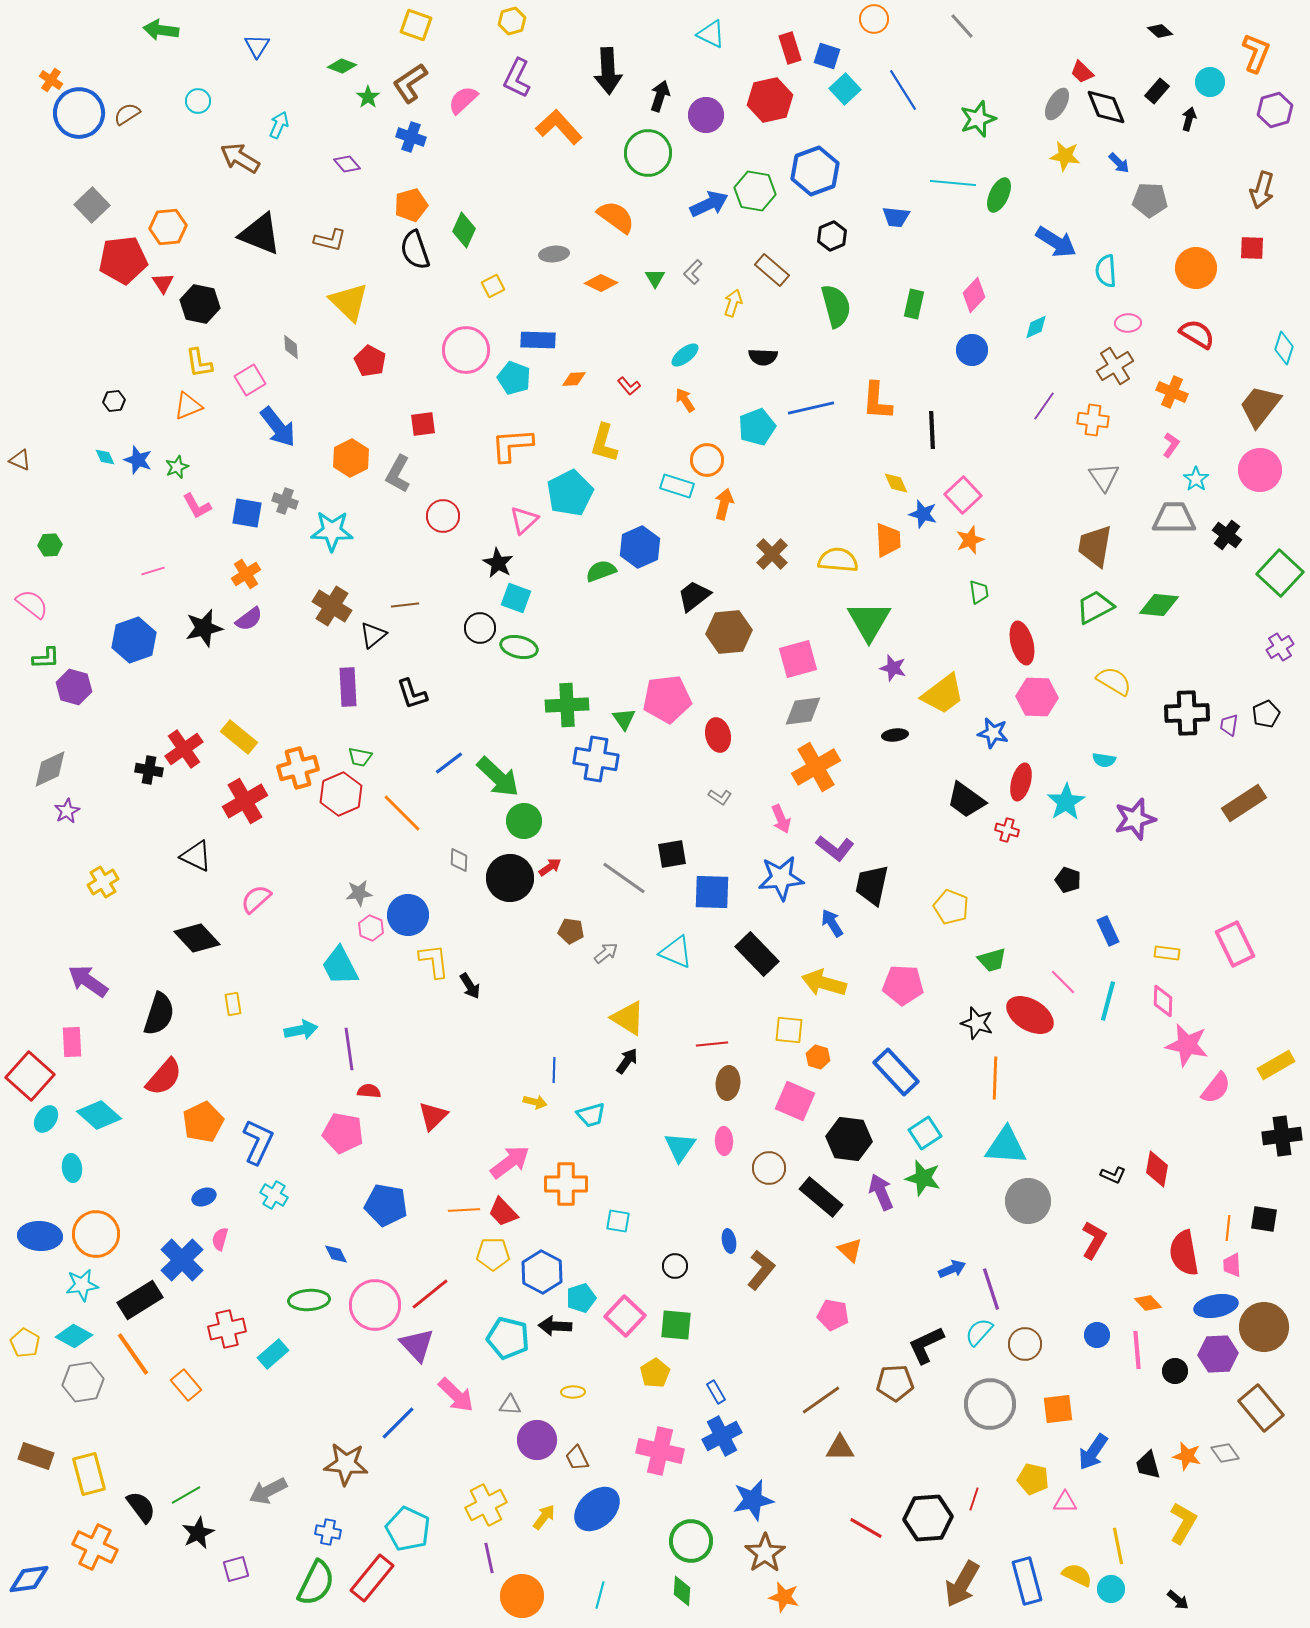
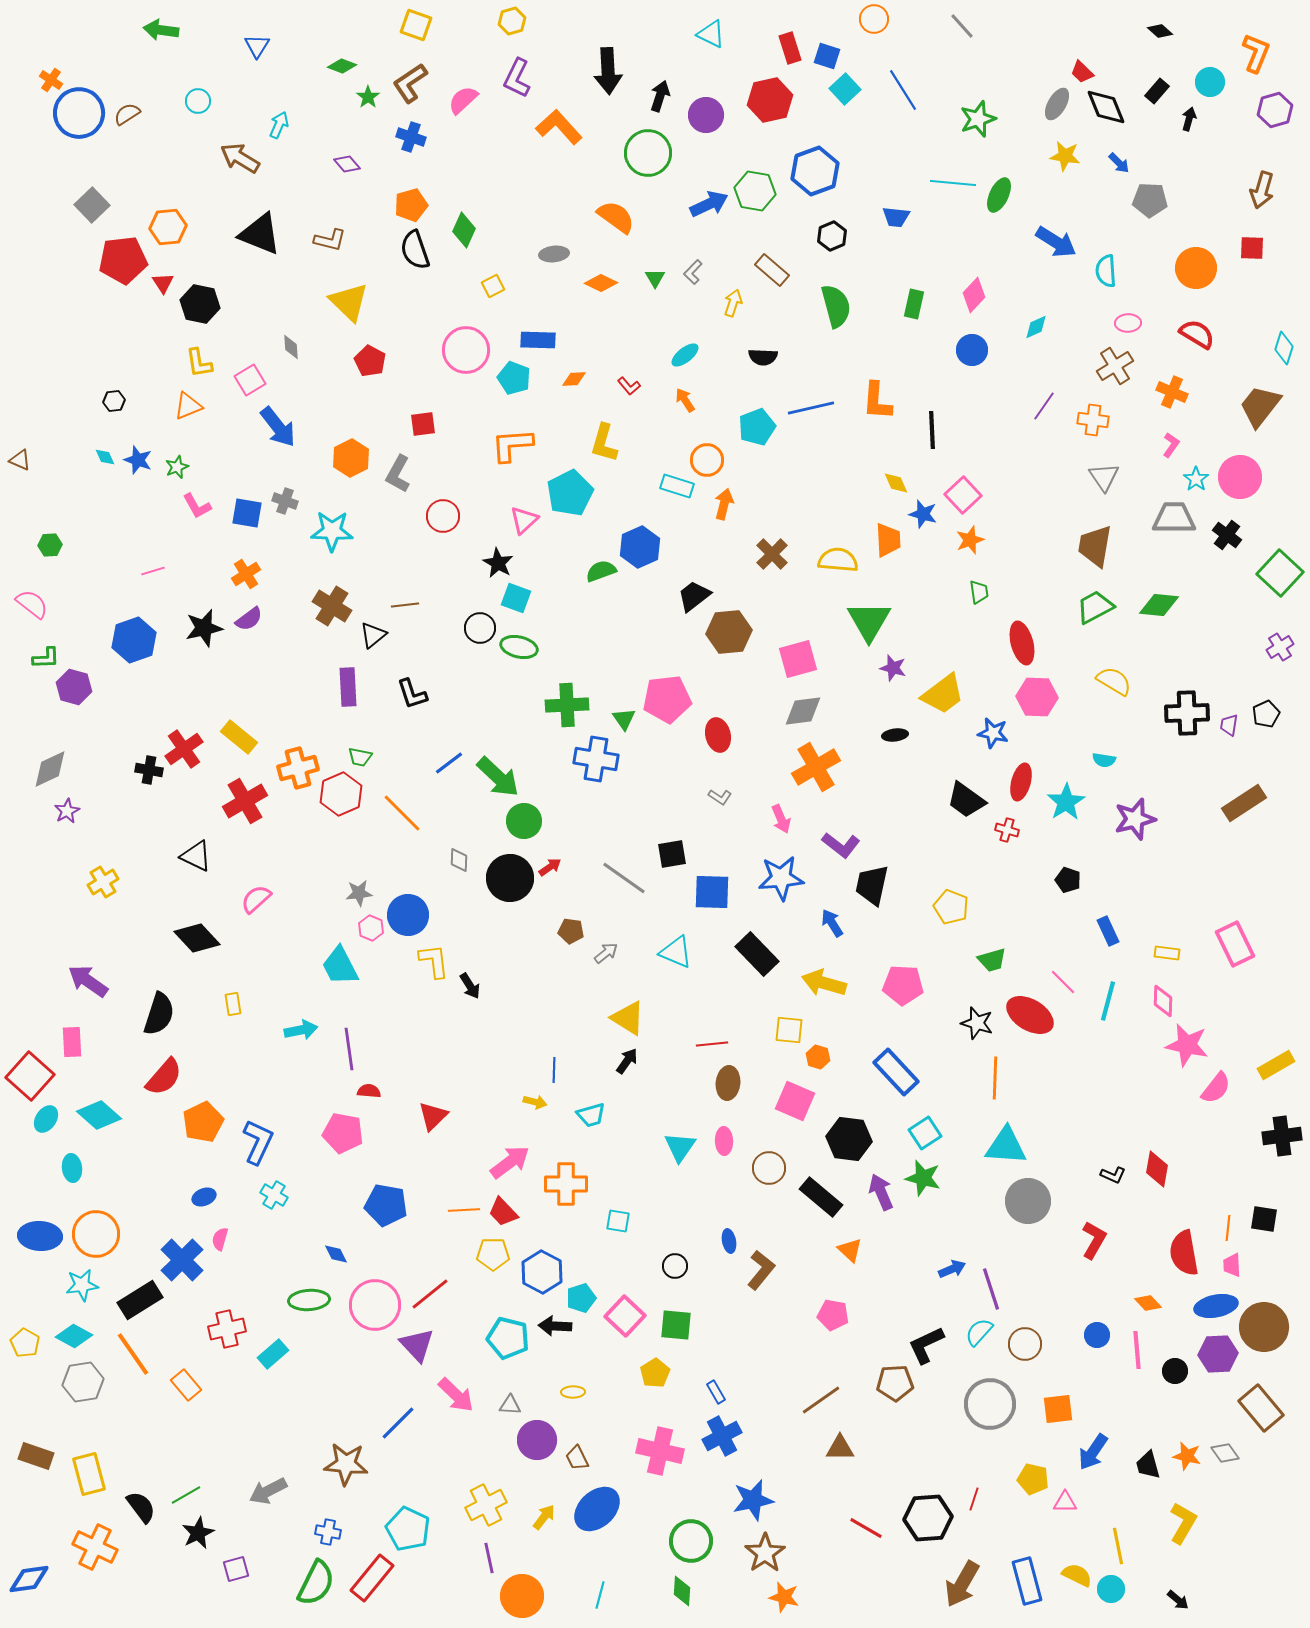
pink circle at (1260, 470): moved 20 px left, 7 px down
purple L-shape at (835, 848): moved 6 px right, 3 px up
